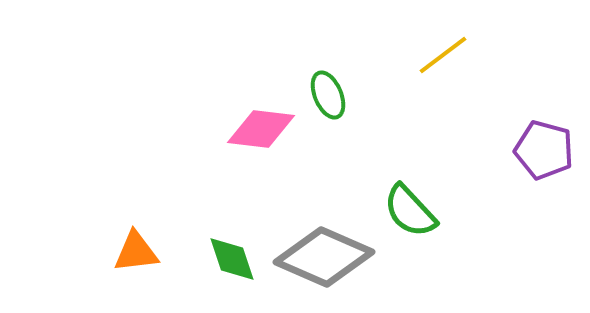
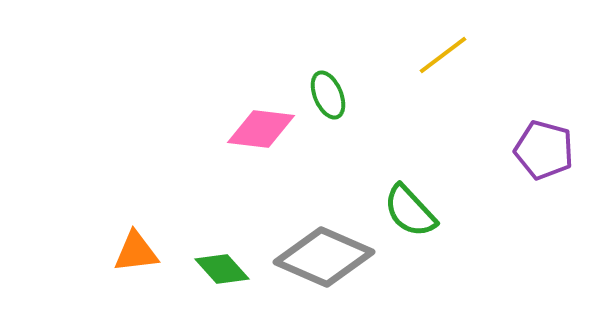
green diamond: moved 10 px left, 10 px down; rotated 24 degrees counterclockwise
